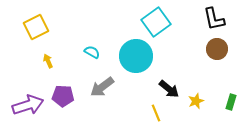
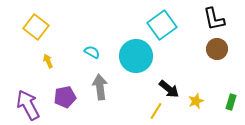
cyan square: moved 6 px right, 3 px down
yellow square: rotated 25 degrees counterclockwise
gray arrow: moved 2 px left; rotated 120 degrees clockwise
purple pentagon: moved 2 px right, 1 px down; rotated 15 degrees counterclockwise
purple arrow: rotated 100 degrees counterclockwise
yellow line: moved 2 px up; rotated 54 degrees clockwise
